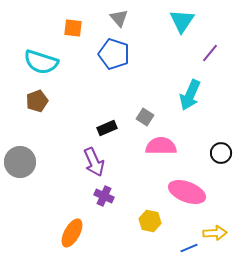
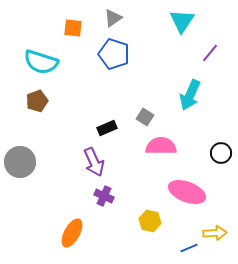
gray triangle: moved 6 px left; rotated 36 degrees clockwise
